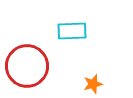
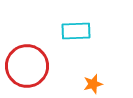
cyan rectangle: moved 4 px right
